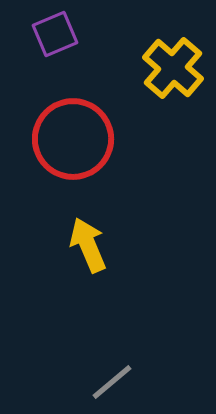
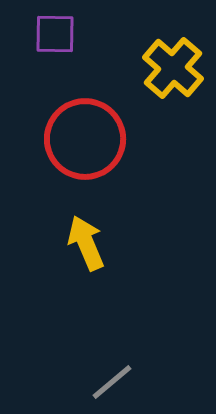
purple square: rotated 24 degrees clockwise
red circle: moved 12 px right
yellow arrow: moved 2 px left, 2 px up
